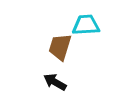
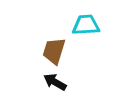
brown trapezoid: moved 6 px left, 4 px down
